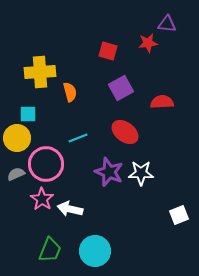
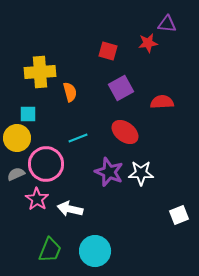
pink star: moved 5 px left
